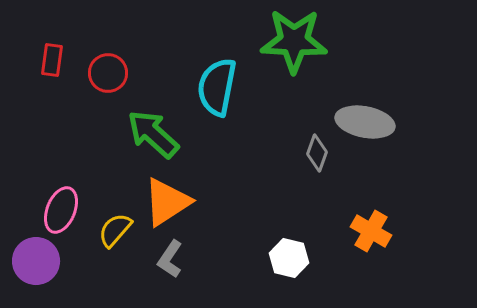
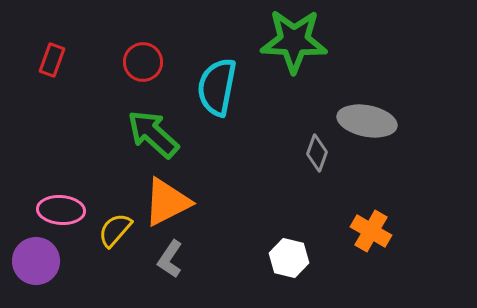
red rectangle: rotated 12 degrees clockwise
red circle: moved 35 px right, 11 px up
gray ellipse: moved 2 px right, 1 px up
orange triangle: rotated 6 degrees clockwise
pink ellipse: rotated 72 degrees clockwise
